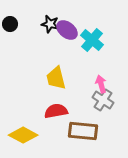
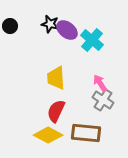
black circle: moved 2 px down
yellow trapezoid: rotated 10 degrees clockwise
pink arrow: moved 1 px left, 1 px up; rotated 18 degrees counterclockwise
red semicircle: rotated 55 degrees counterclockwise
brown rectangle: moved 3 px right, 2 px down
yellow diamond: moved 25 px right
